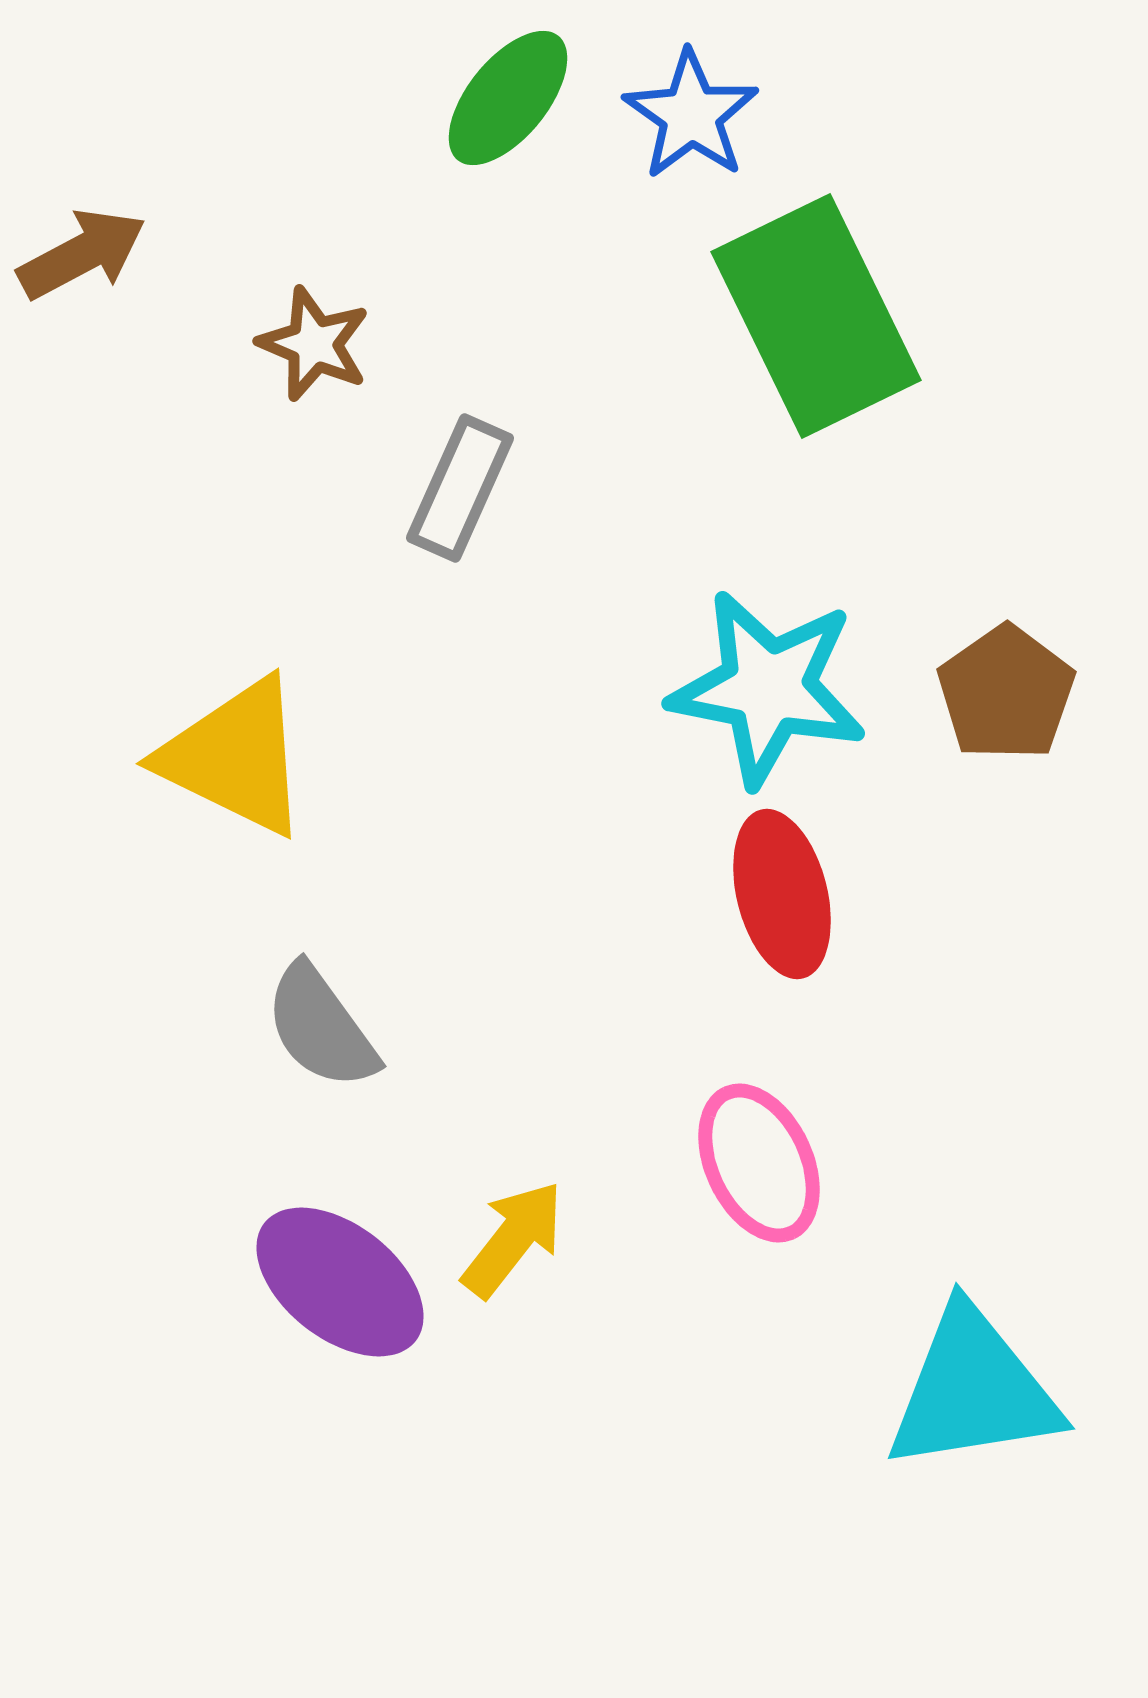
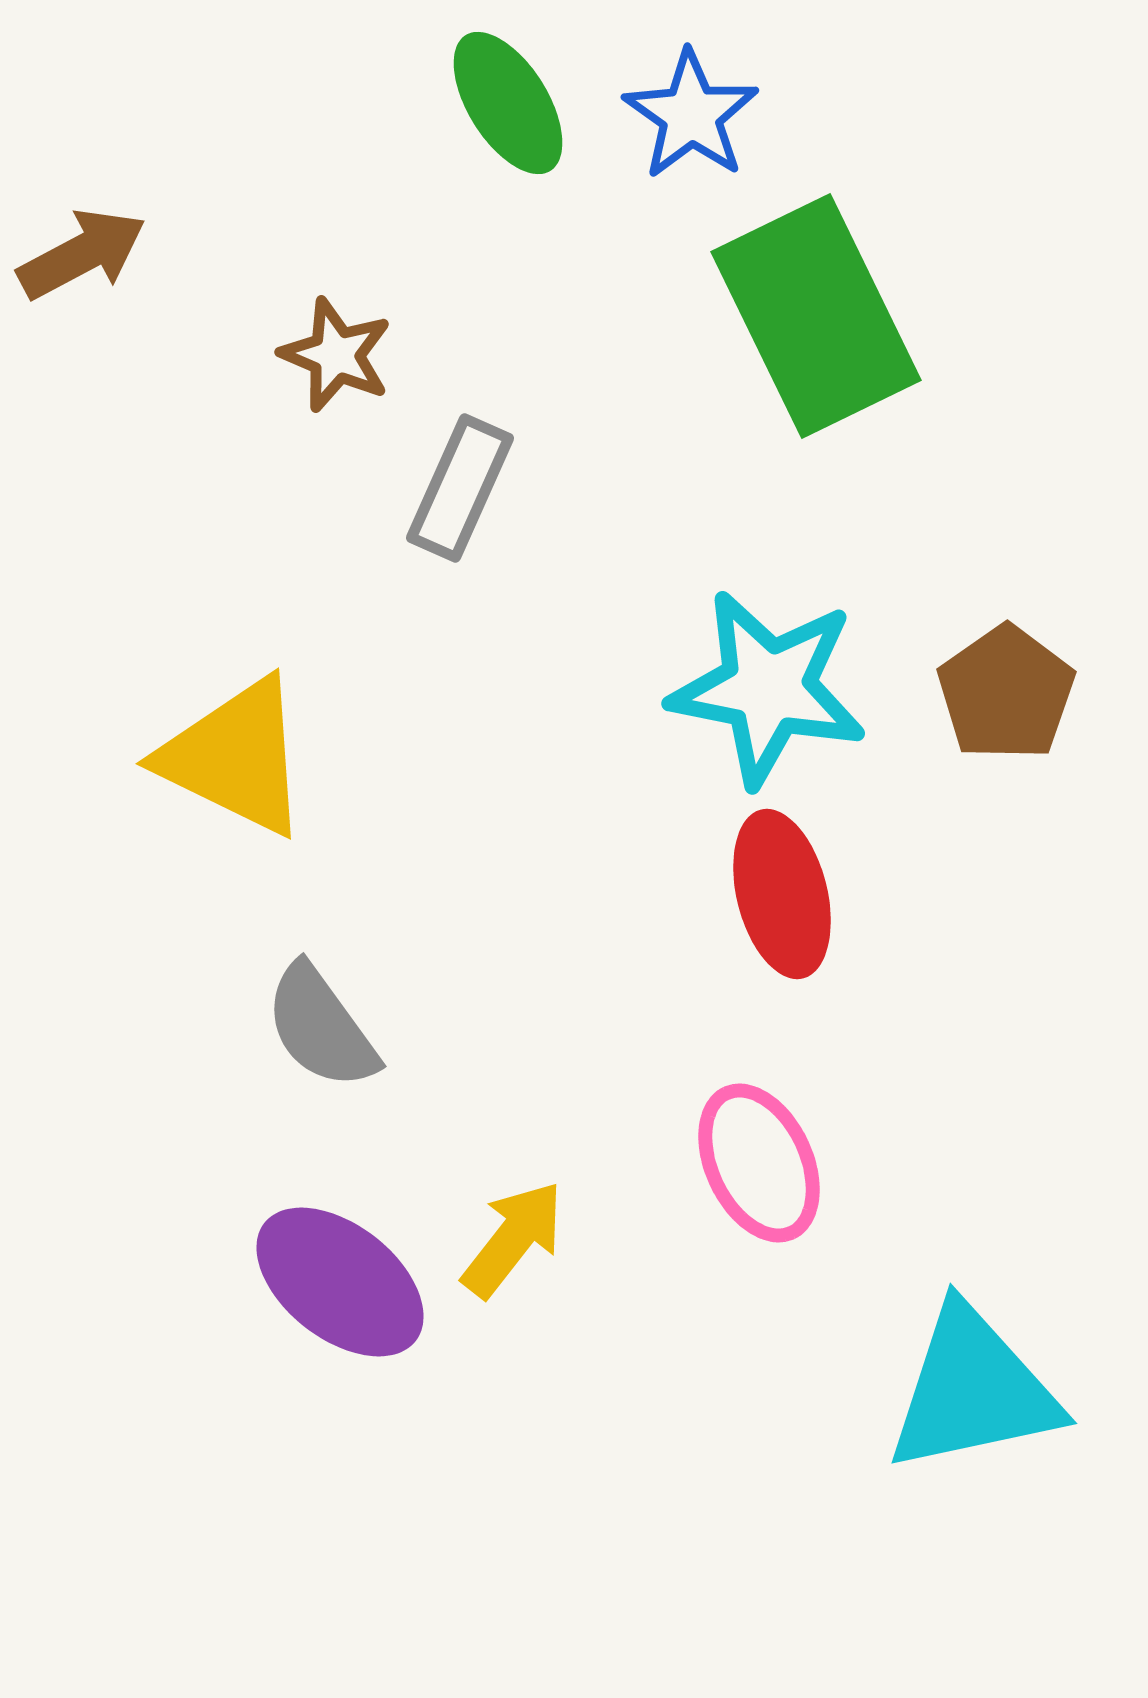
green ellipse: moved 5 px down; rotated 71 degrees counterclockwise
brown star: moved 22 px right, 11 px down
cyan triangle: rotated 3 degrees counterclockwise
